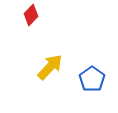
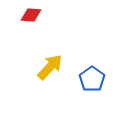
red diamond: rotated 50 degrees clockwise
